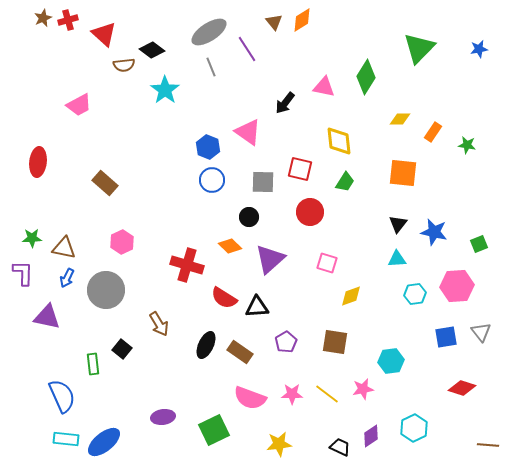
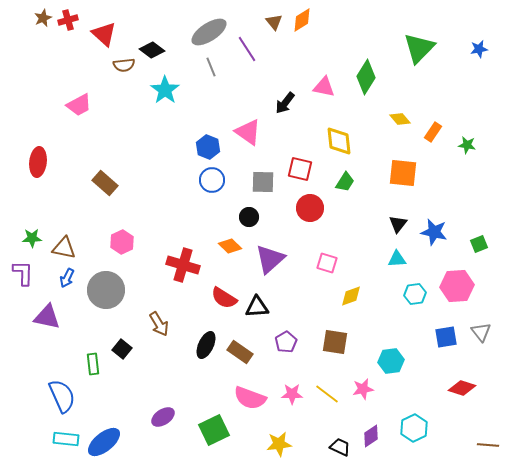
yellow diamond at (400, 119): rotated 50 degrees clockwise
red circle at (310, 212): moved 4 px up
red cross at (187, 265): moved 4 px left
purple ellipse at (163, 417): rotated 25 degrees counterclockwise
